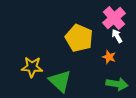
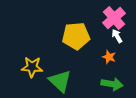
yellow pentagon: moved 3 px left, 2 px up; rotated 28 degrees counterclockwise
green arrow: moved 5 px left
